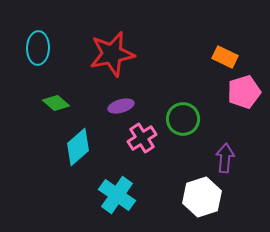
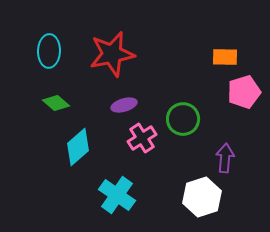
cyan ellipse: moved 11 px right, 3 px down
orange rectangle: rotated 25 degrees counterclockwise
purple ellipse: moved 3 px right, 1 px up
